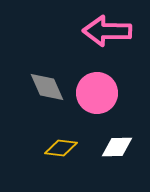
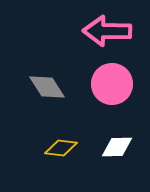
gray diamond: rotated 9 degrees counterclockwise
pink circle: moved 15 px right, 9 px up
